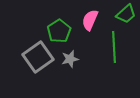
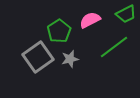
green trapezoid: rotated 15 degrees clockwise
pink semicircle: rotated 40 degrees clockwise
green line: rotated 56 degrees clockwise
